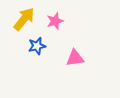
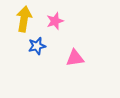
yellow arrow: rotated 30 degrees counterclockwise
